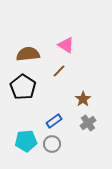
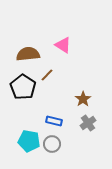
pink triangle: moved 3 px left
brown line: moved 12 px left, 4 px down
blue rectangle: rotated 49 degrees clockwise
cyan pentagon: moved 3 px right; rotated 15 degrees clockwise
